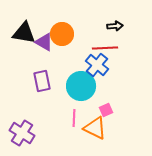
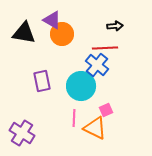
purple triangle: moved 8 px right, 22 px up
